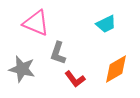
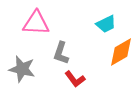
pink triangle: rotated 20 degrees counterclockwise
gray L-shape: moved 3 px right
orange diamond: moved 5 px right, 17 px up
